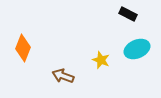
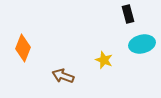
black rectangle: rotated 48 degrees clockwise
cyan ellipse: moved 5 px right, 5 px up; rotated 10 degrees clockwise
yellow star: moved 3 px right
